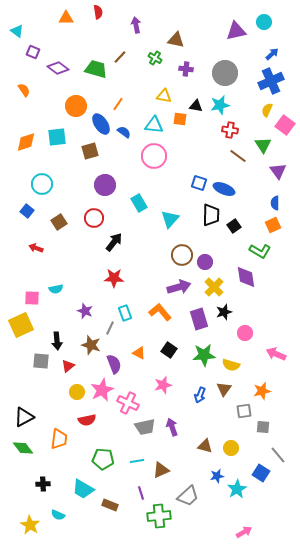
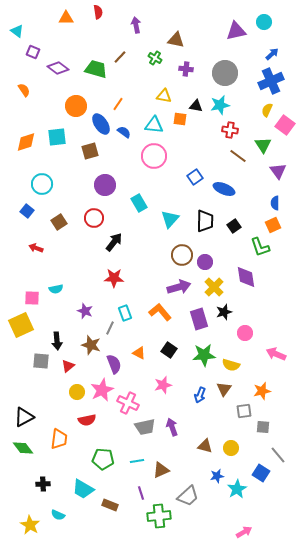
blue square at (199, 183): moved 4 px left, 6 px up; rotated 35 degrees clockwise
black trapezoid at (211, 215): moved 6 px left, 6 px down
green L-shape at (260, 251): moved 4 px up; rotated 40 degrees clockwise
